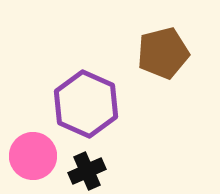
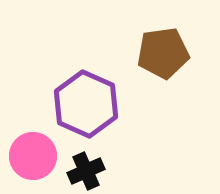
brown pentagon: rotated 6 degrees clockwise
black cross: moved 1 px left
